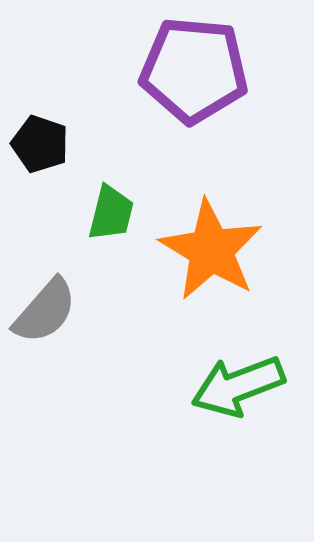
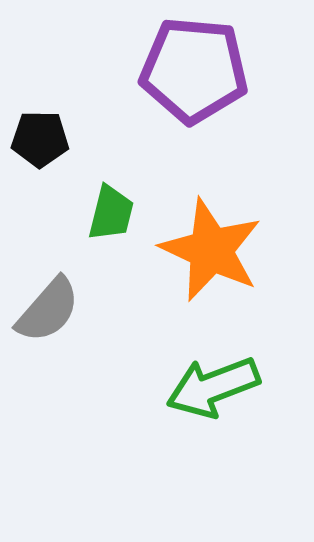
black pentagon: moved 5 px up; rotated 18 degrees counterclockwise
orange star: rotated 6 degrees counterclockwise
gray semicircle: moved 3 px right, 1 px up
green arrow: moved 25 px left, 1 px down
